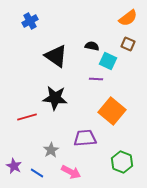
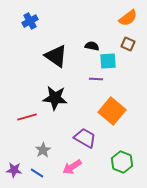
cyan square: rotated 30 degrees counterclockwise
purple trapezoid: rotated 35 degrees clockwise
gray star: moved 8 px left
purple star: moved 4 px down; rotated 21 degrees counterclockwise
pink arrow: moved 1 px right, 5 px up; rotated 120 degrees clockwise
